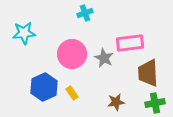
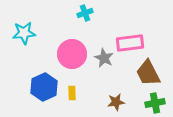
brown trapezoid: rotated 24 degrees counterclockwise
yellow rectangle: rotated 32 degrees clockwise
